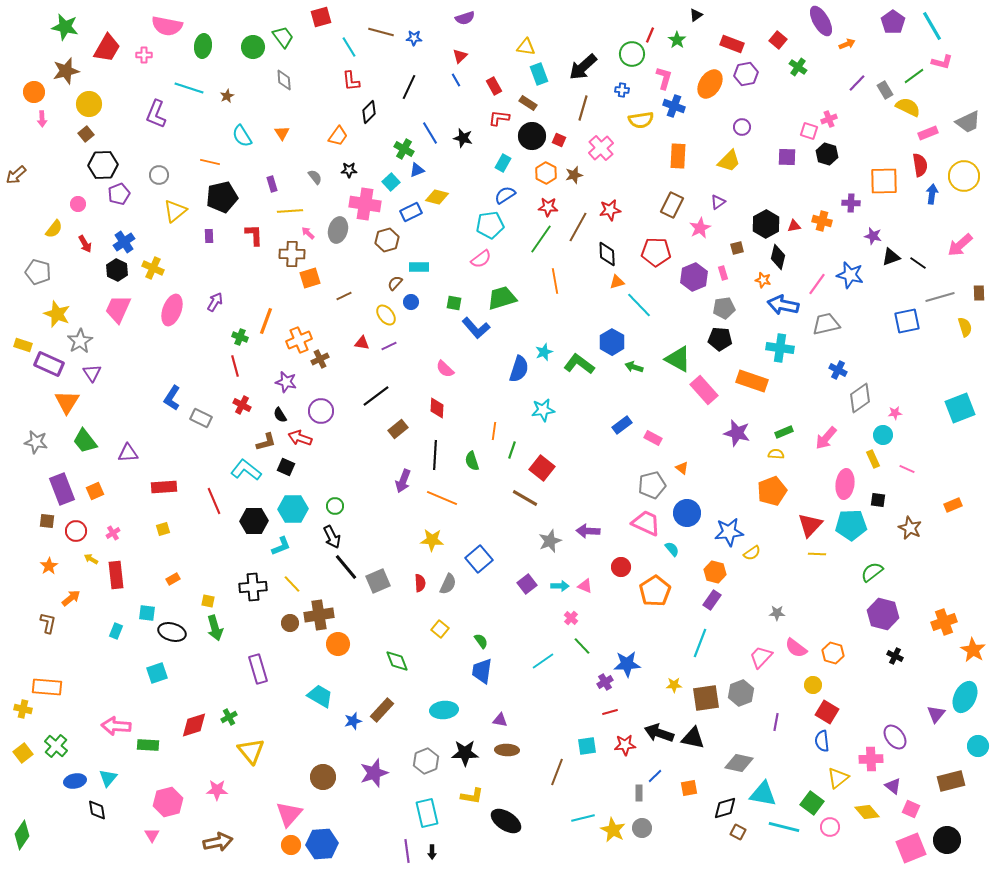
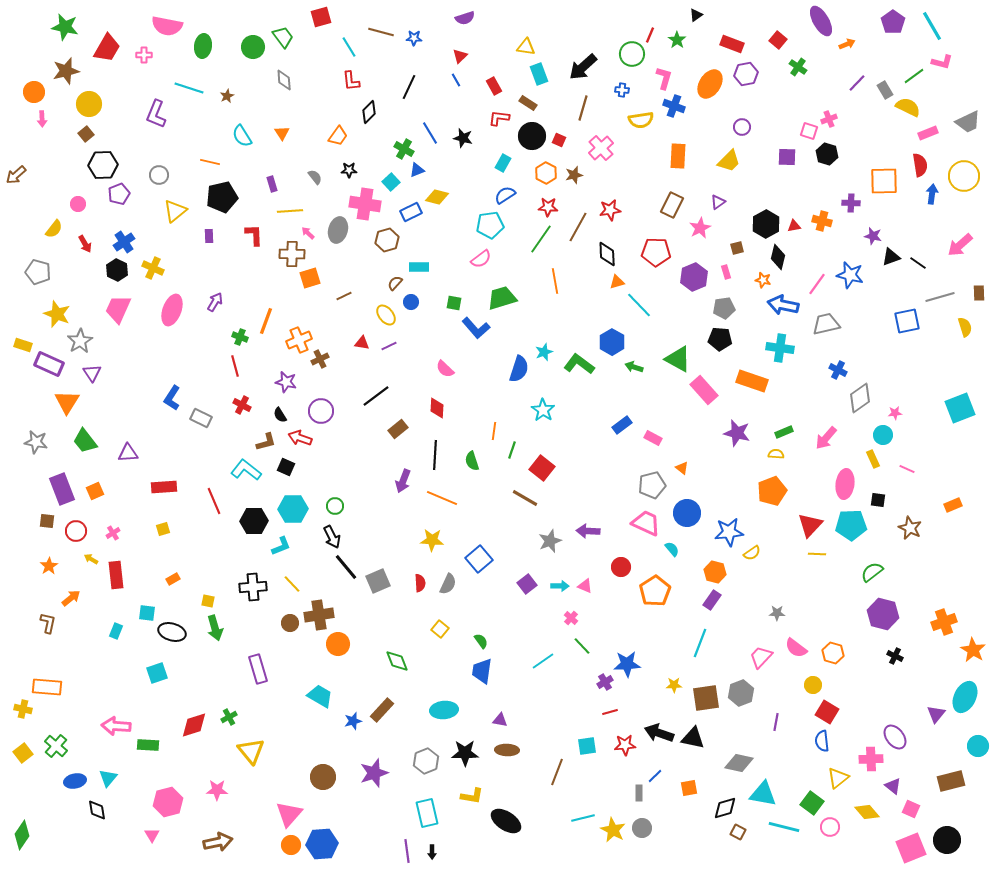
pink rectangle at (723, 273): moved 3 px right, 1 px up
cyan star at (543, 410): rotated 30 degrees counterclockwise
